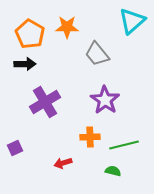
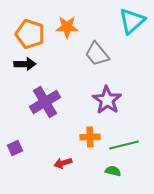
orange pentagon: rotated 12 degrees counterclockwise
purple star: moved 2 px right
